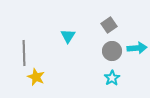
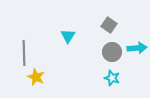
gray square: rotated 21 degrees counterclockwise
gray circle: moved 1 px down
cyan star: rotated 21 degrees counterclockwise
